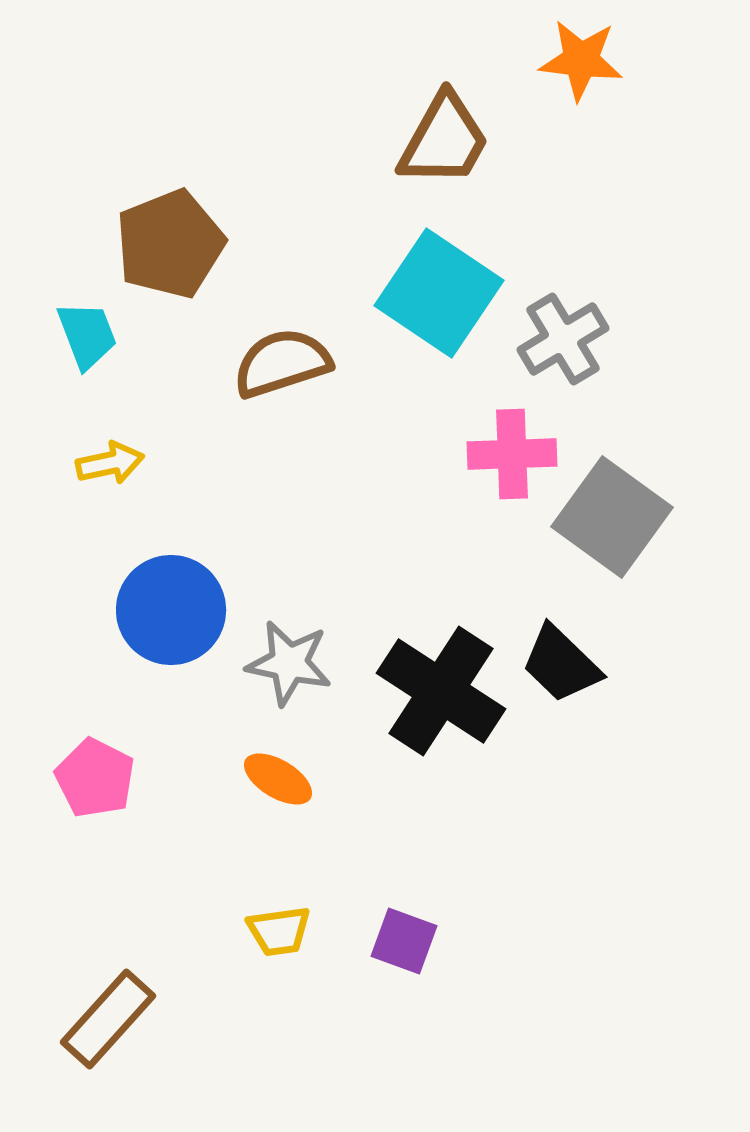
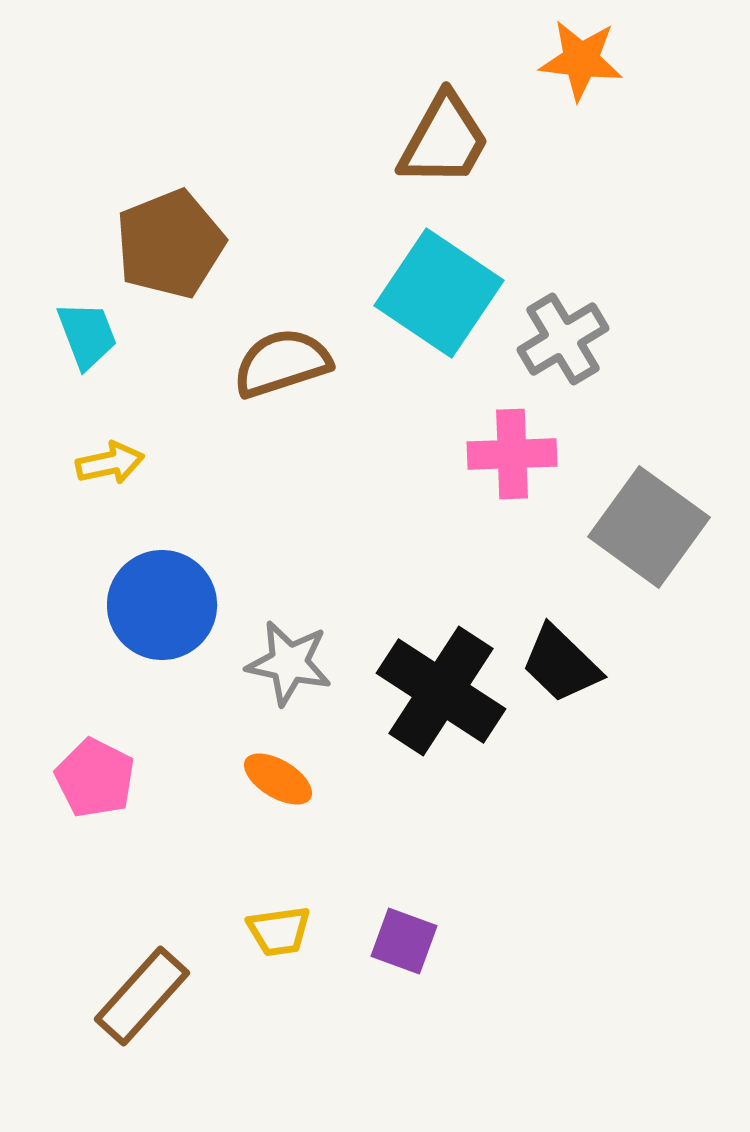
gray square: moved 37 px right, 10 px down
blue circle: moved 9 px left, 5 px up
brown rectangle: moved 34 px right, 23 px up
